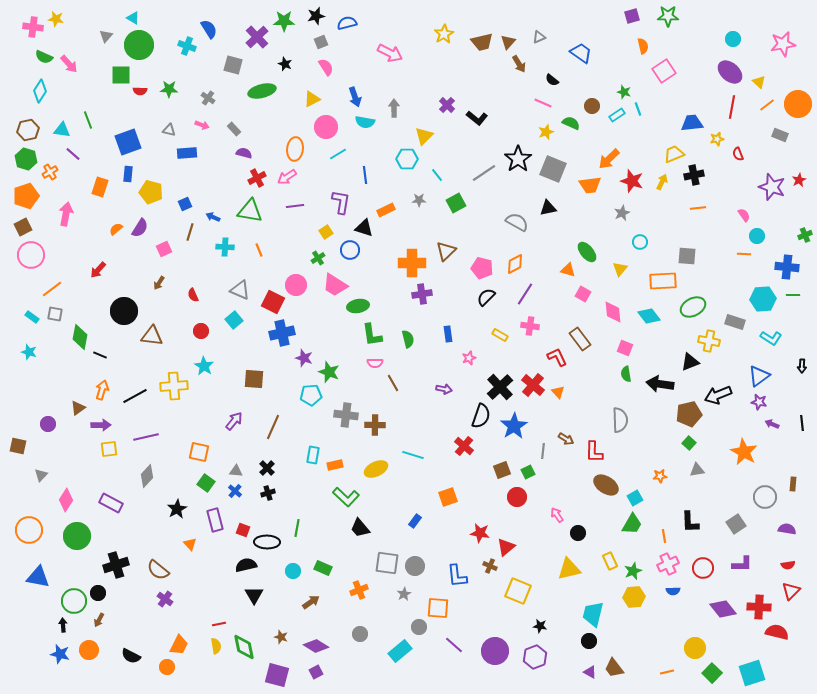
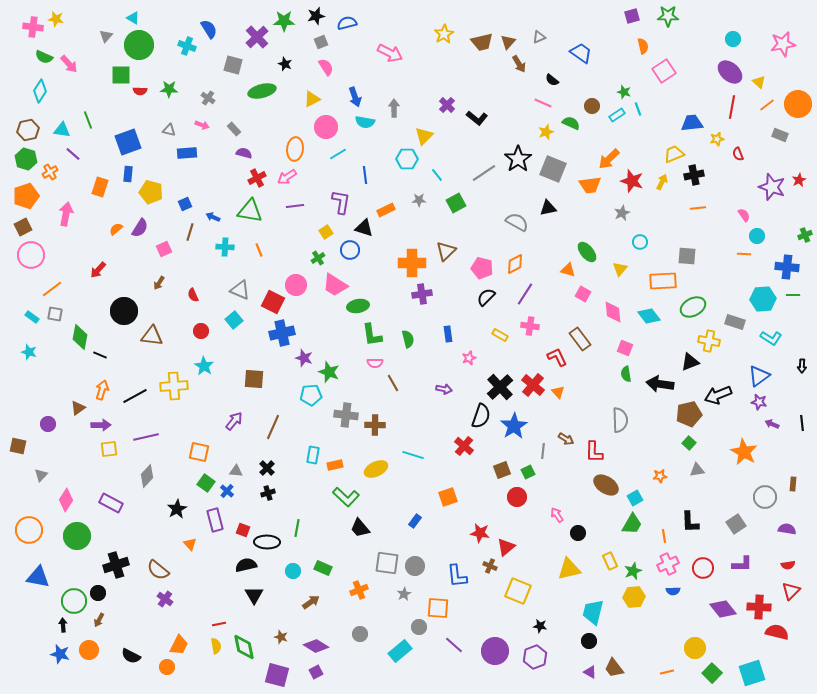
blue cross at (235, 491): moved 8 px left
cyan trapezoid at (593, 614): moved 2 px up
